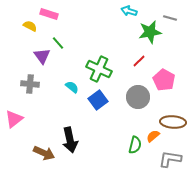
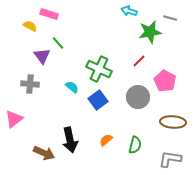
pink pentagon: moved 1 px right, 1 px down
orange semicircle: moved 47 px left, 4 px down
